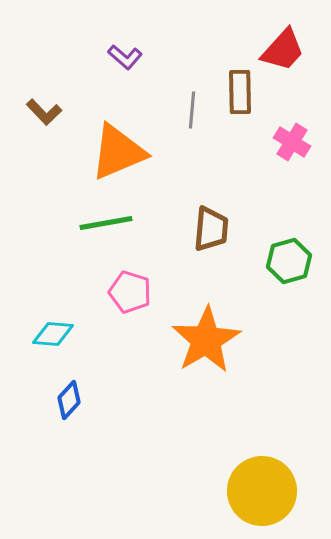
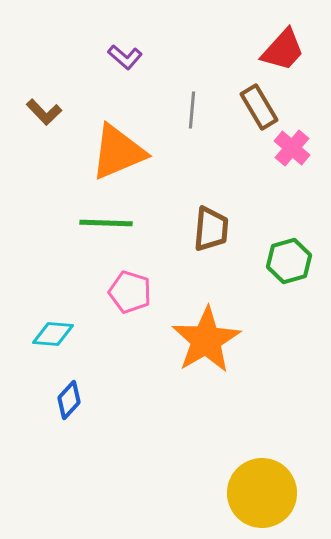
brown rectangle: moved 19 px right, 15 px down; rotated 30 degrees counterclockwise
pink cross: moved 6 px down; rotated 9 degrees clockwise
green line: rotated 12 degrees clockwise
yellow circle: moved 2 px down
